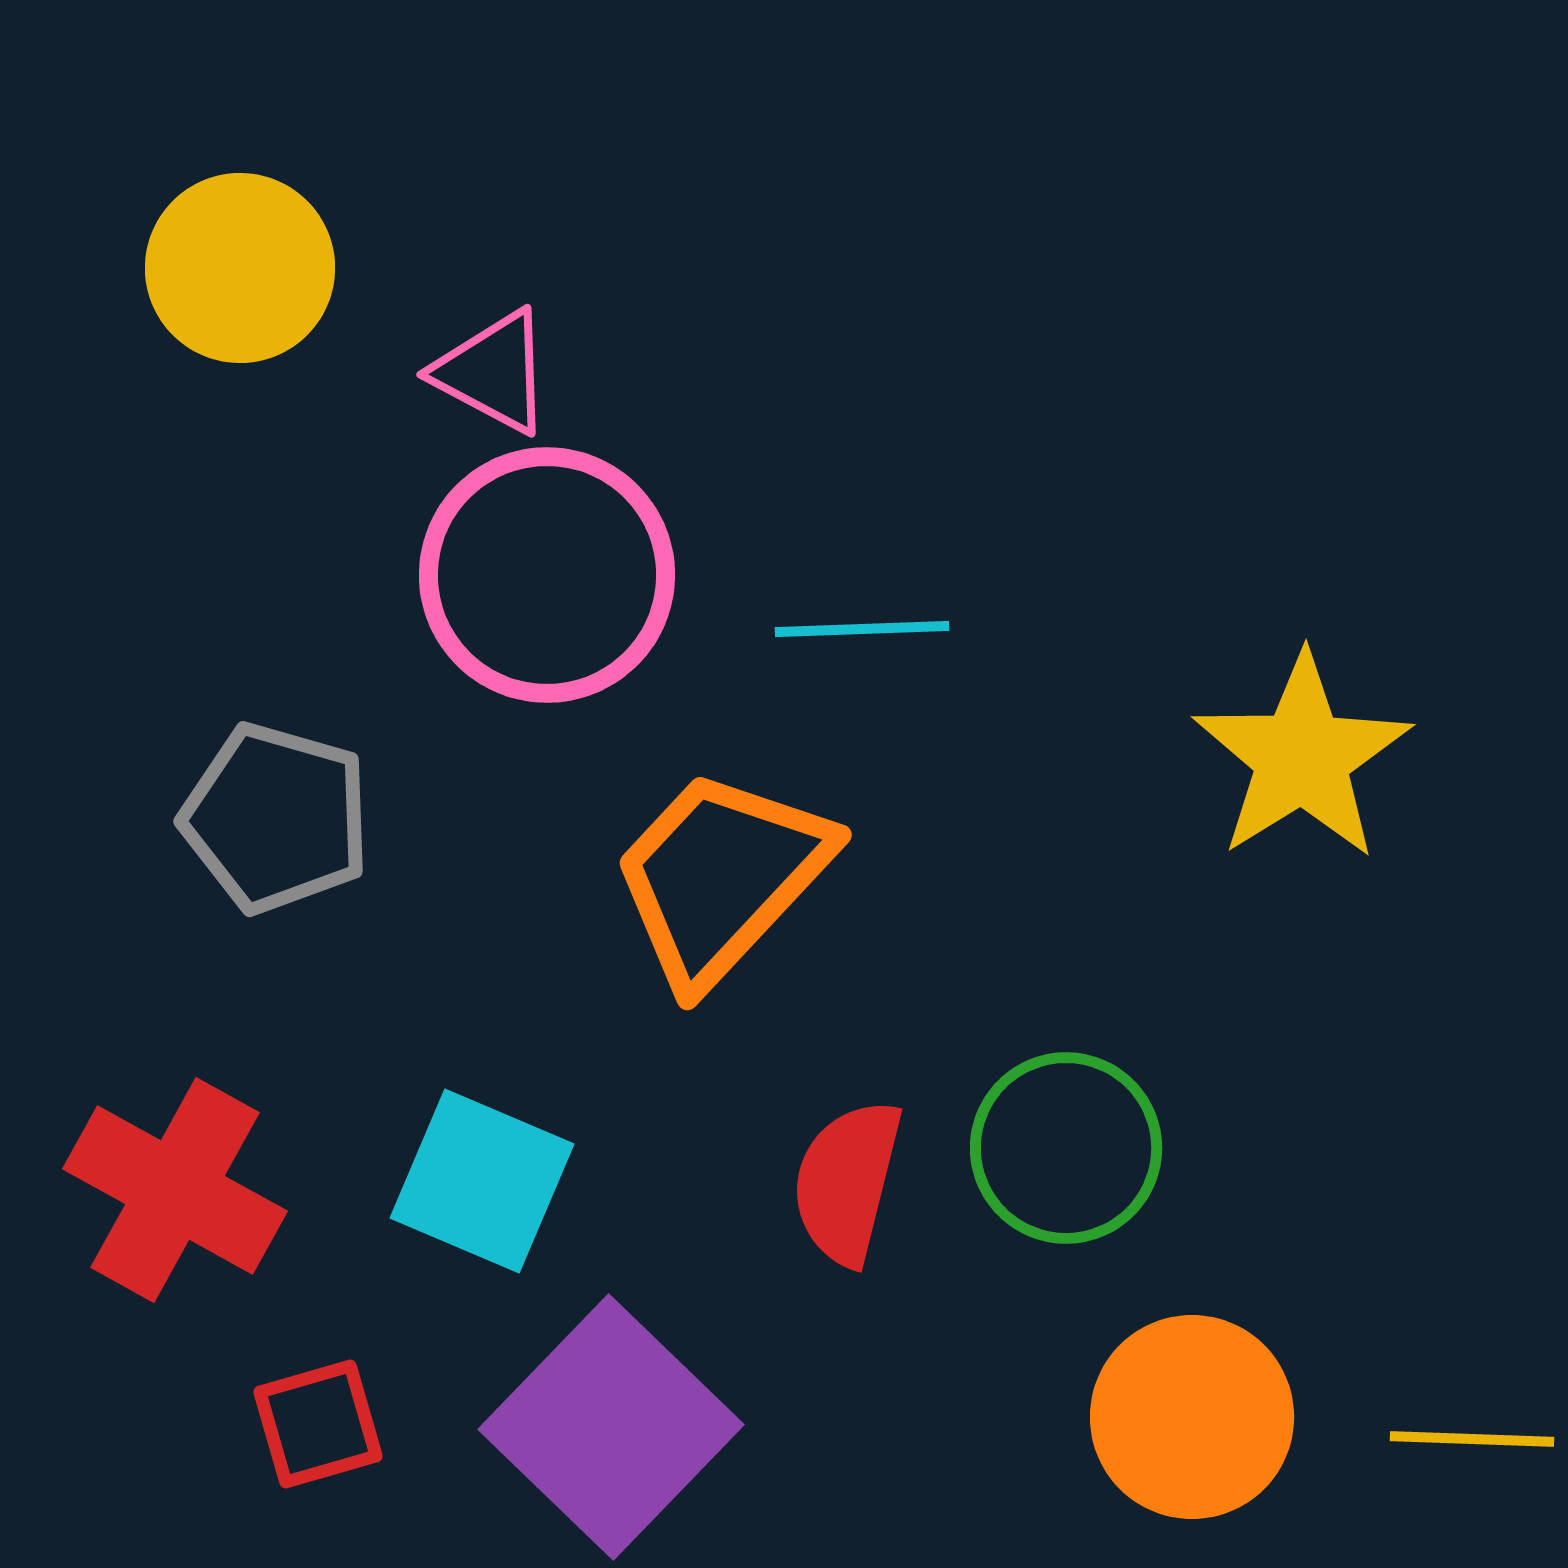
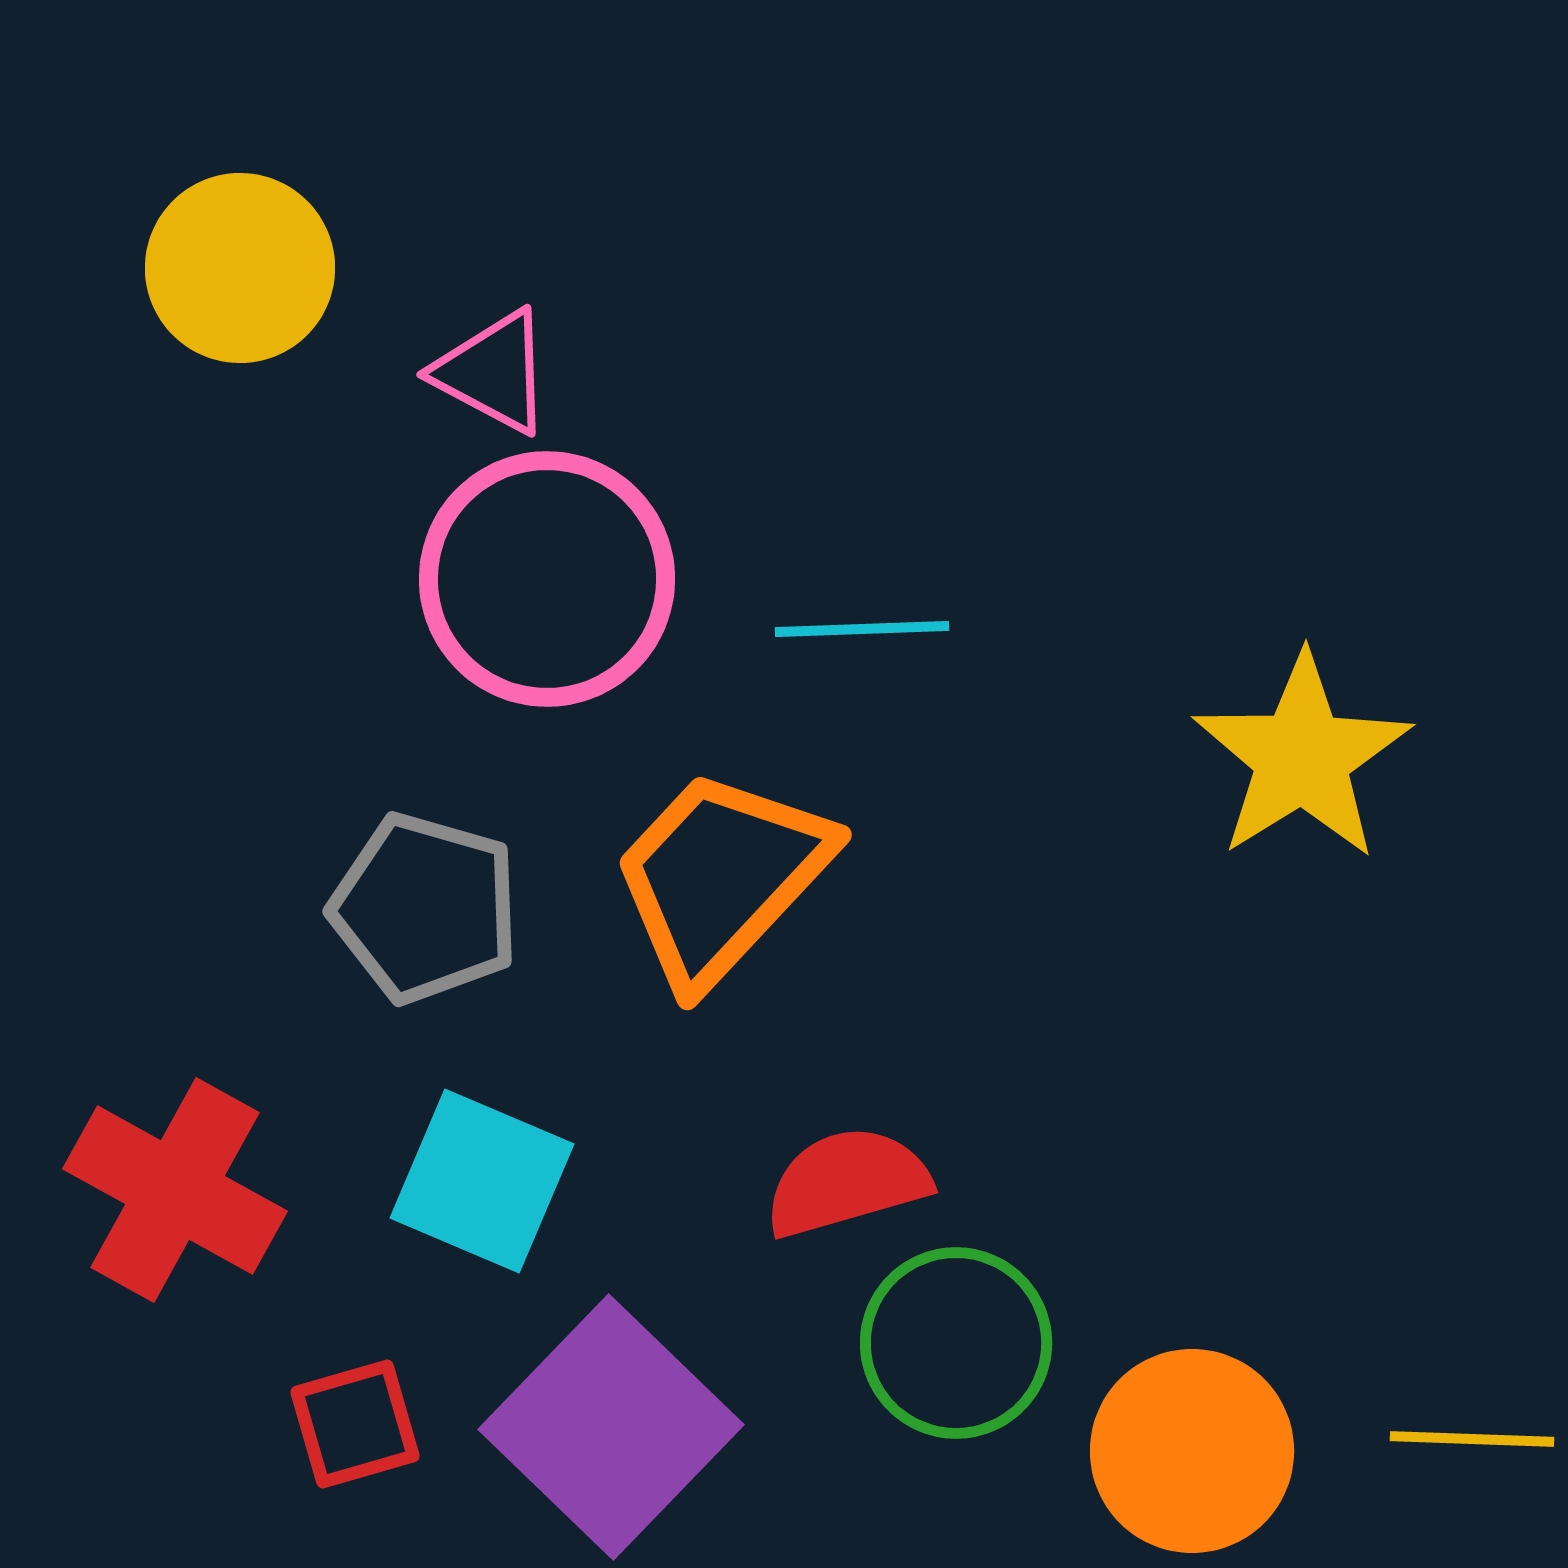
pink circle: moved 4 px down
gray pentagon: moved 149 px right, 90 px down
green circle: moved 110 px left, 195 px down
red semicircle: rotated 60 degrees clockwise
orange circle: moved 34 px down
red square: moved 37 px right
